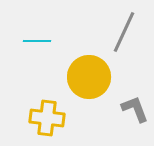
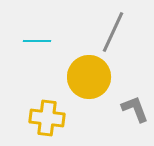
gray line: moved 11 px left
